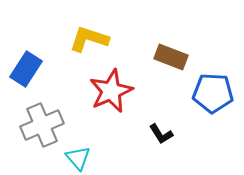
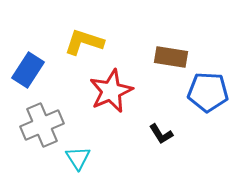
yellow L-shape: moved 5 px left, 3 px down
brown rectangle: rotated 12 degrees counterclockwise
blue rectangle: moved 2 px right, 1 px down
blue pentagon: moved 5 px left, 1 px up
cyan triangle: rotated 8 degrees clockwise
